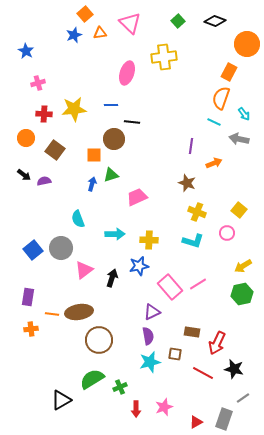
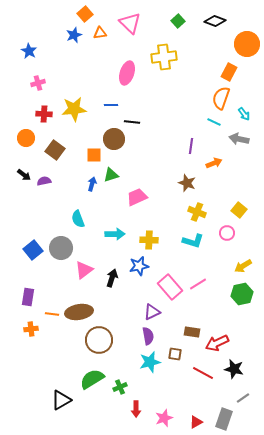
blue star at (26, 51): moved 3 px right
red arrow at (217, 343): rotated 40 degrees clockwise
pink star at (164, 407): moved 11 px down
